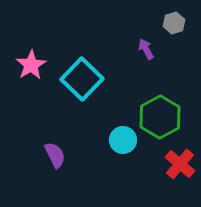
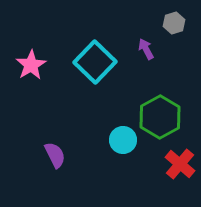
cyan square: moved 13 px right, 17 px up
